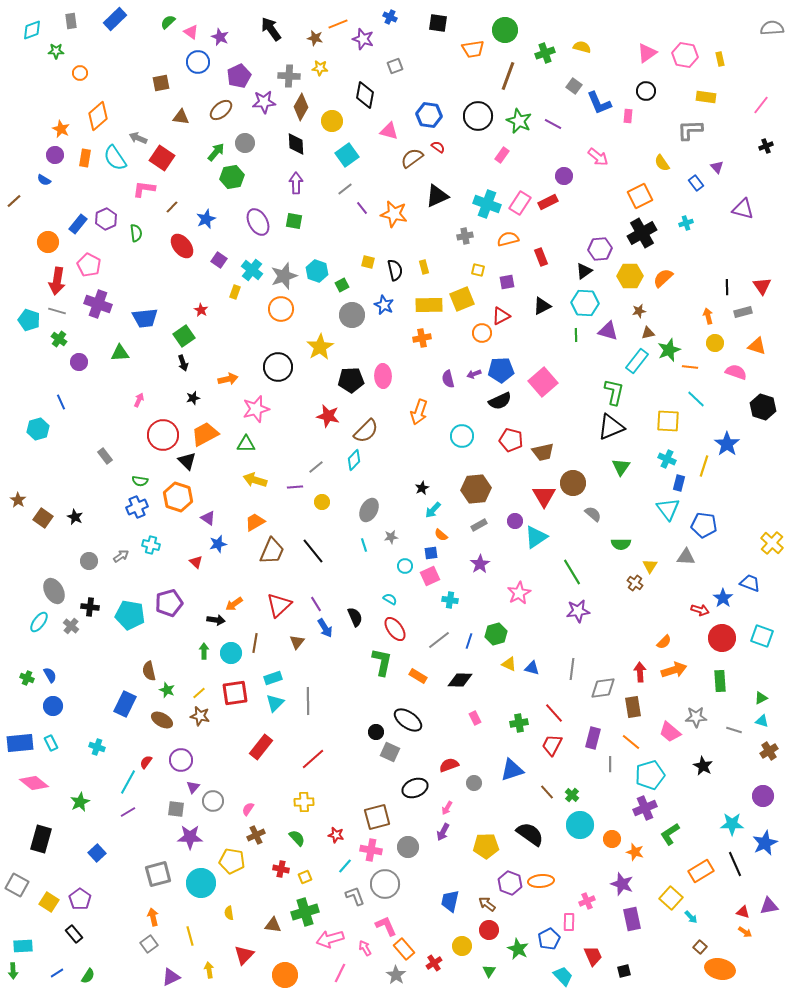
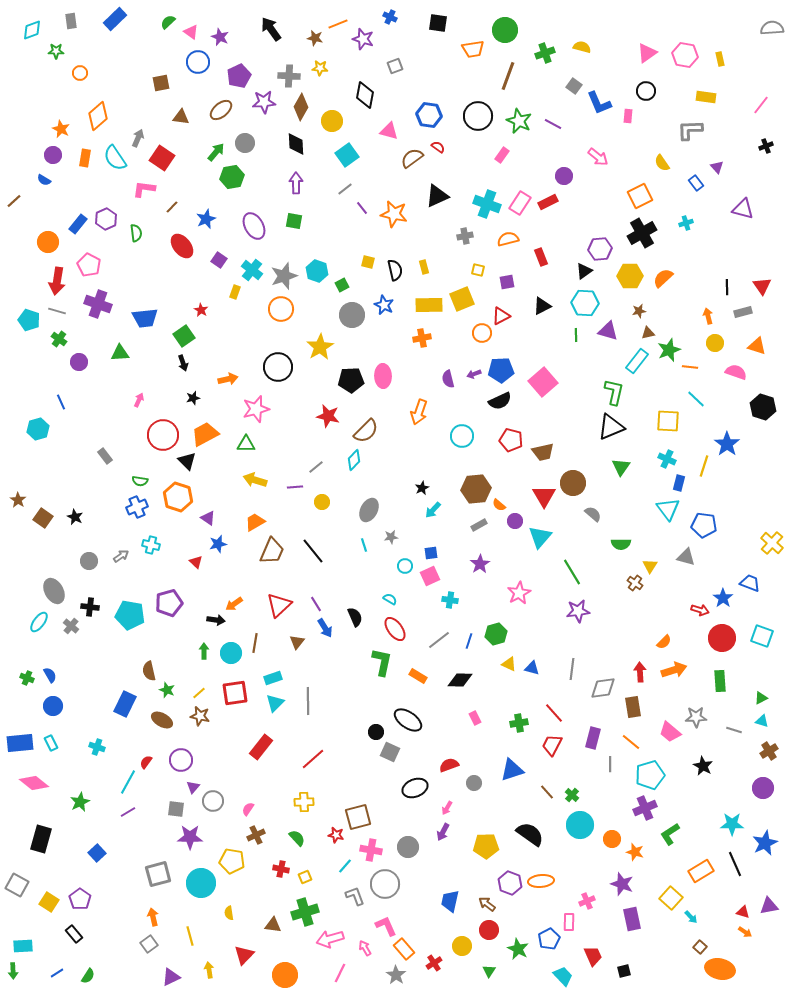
gray arrow at (138, 138): rotated 90 degrees clockwise
purple circle at (55, 155): moved 2 px left
purple ellipse at (258, 222): moved 4 px left, 4 px down
orange semicircle at (441, 535): moved 58 px right, 30 px up
cyan triangle at (536, 537): moved 4 px right; rotated 15 degrees counterclockwise
gray triangle at (686, 557): rotated 12 degrees clockwise
purple circle at (763, 796): moved 8 px up
brown square at (377, 817): moved 19 px left
